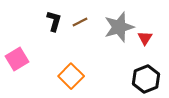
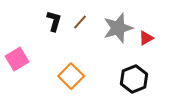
brown line: rotated 21 degrees counterclockwise
gray star: moved 1 px left, 1 px down
red triangle: moved 1 px right; rotated 28 degrees clockwise
black hexagon: moved 12 px left
